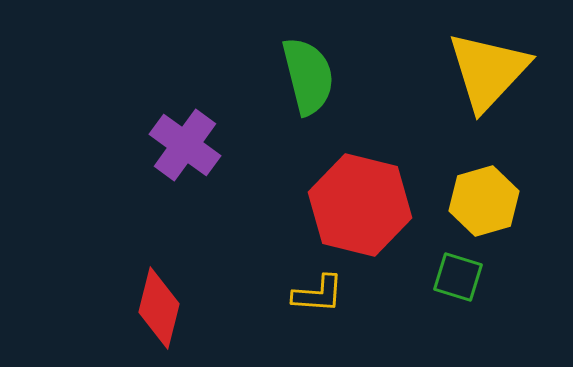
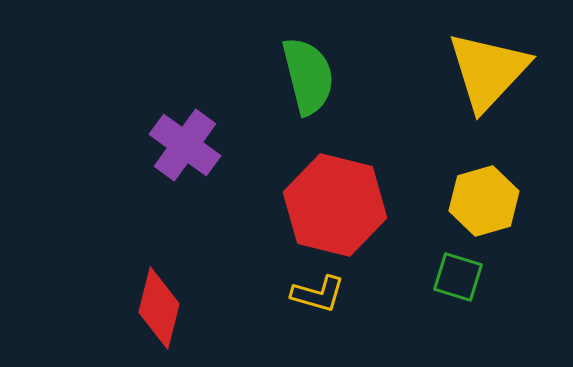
red hexagon: moved 25 px left
yellow L-shape: rotated 12 degrees clockwise
